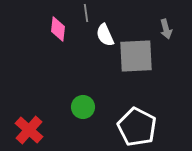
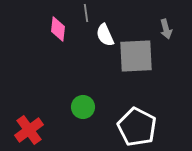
red cross: rotated 12 degrees clockwise
